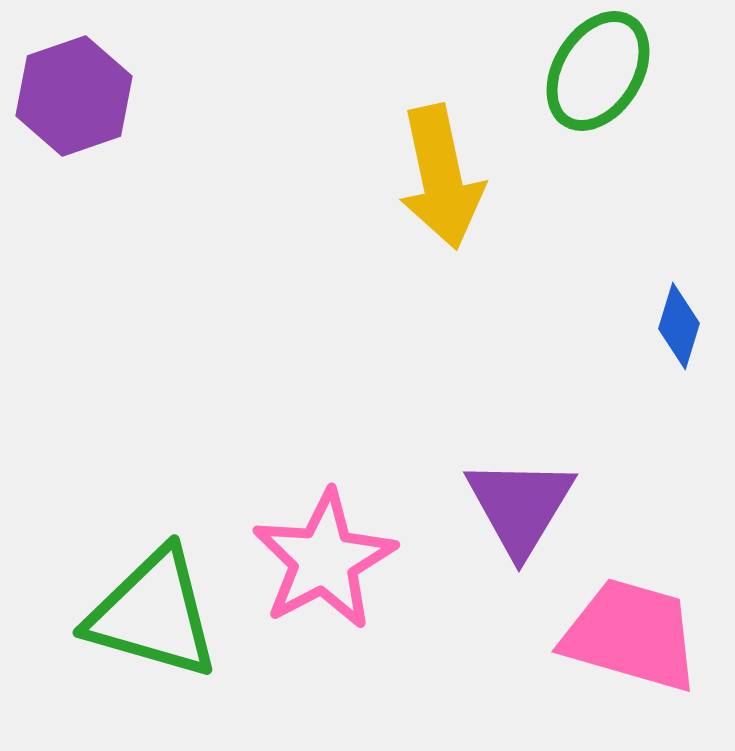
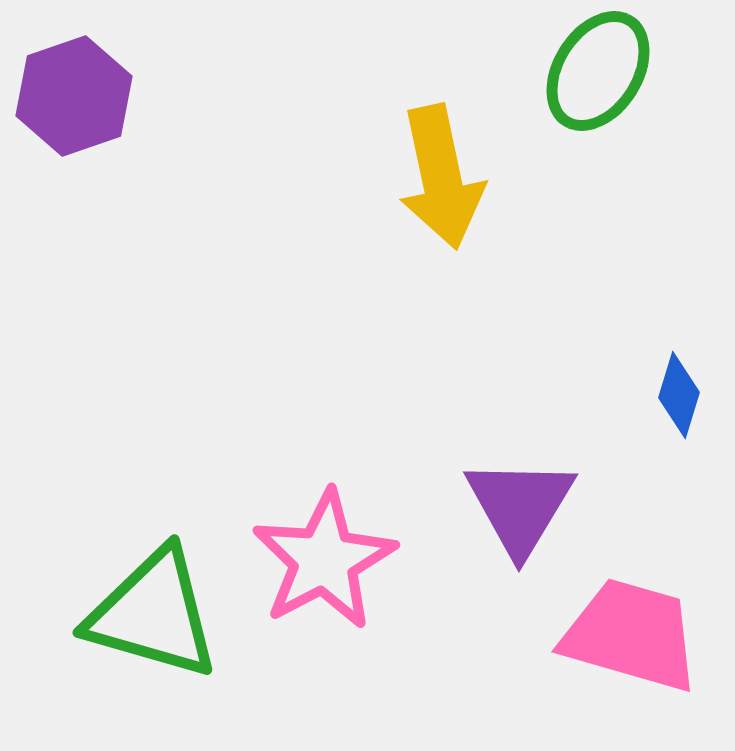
blue diamond: moved 69 px down
